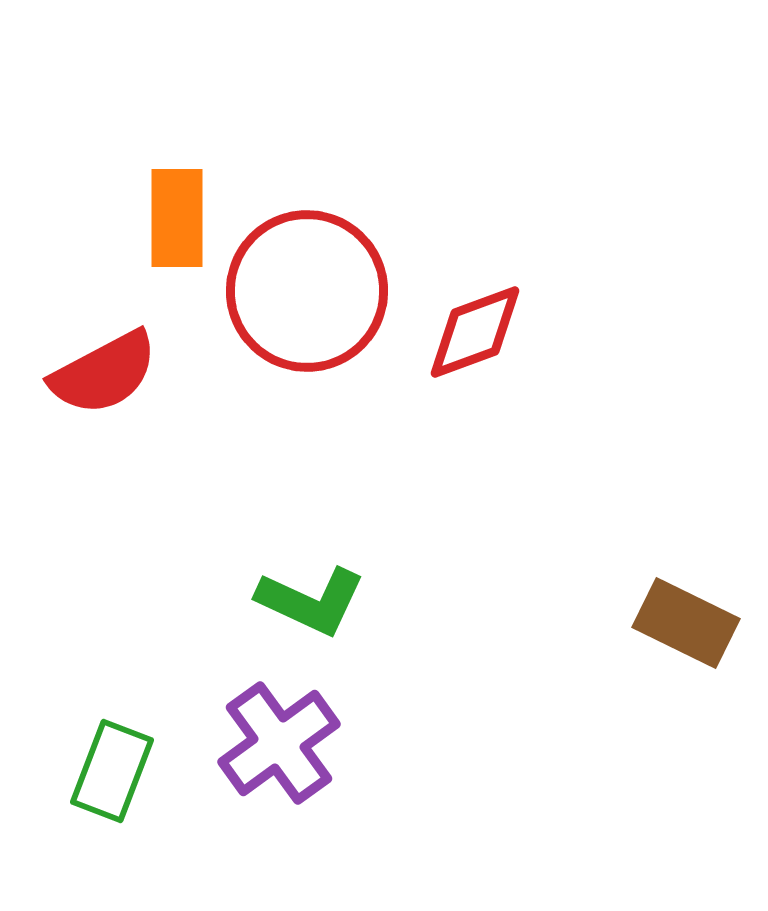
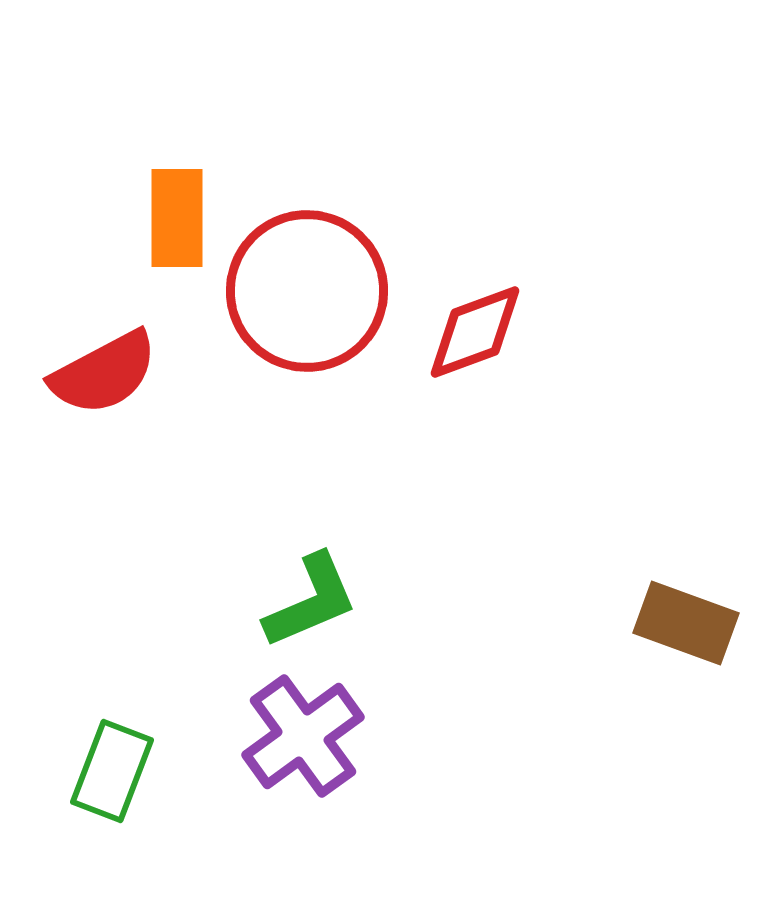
green L-shape: rotated 48 degrees counterclockwise
brown rectangle: rotated 6 degrees counterclockwise
purple cross: moved 24 px right, 7 px up
